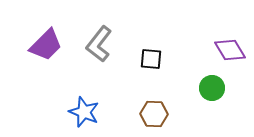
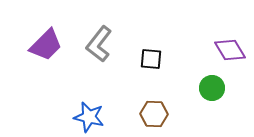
blue star: moved 5 px right, 5 px down; rotated 8 degrees counterclockwise
